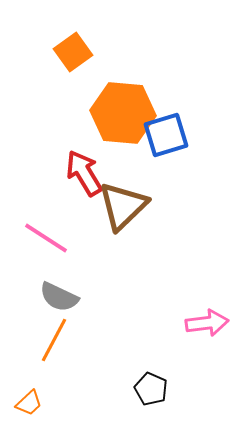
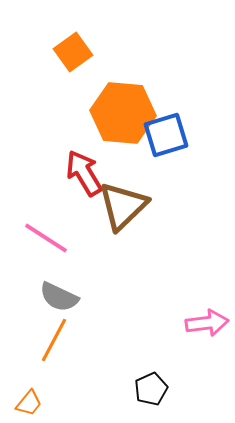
black pentagon: rotated 24 degrees clockwise
orange trapezoid: rotated 8 degrees counterclockwise
